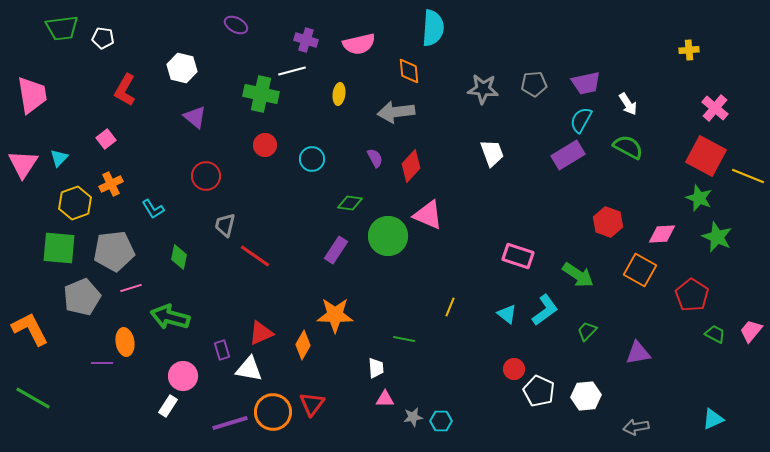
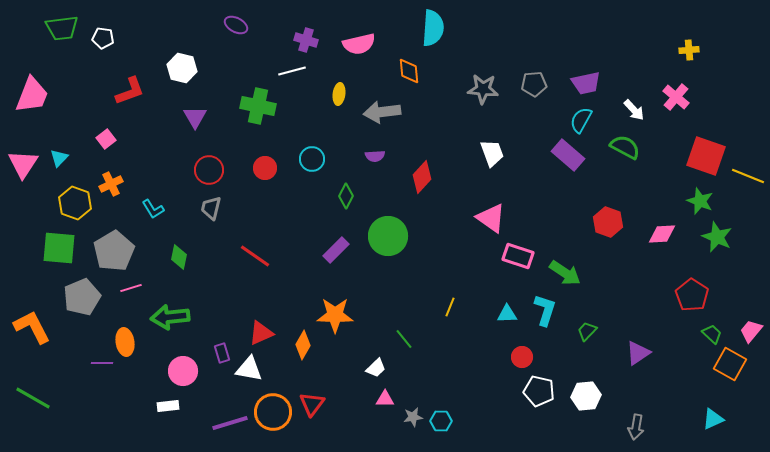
red L-shape at (125, 90): moved 5 px right, 1 px down; rotated 140 degrees counterclockwise
green cross at (261, 94): moved 3 px left, 12 px down
pink trapezoid at (32, 95): rotated 30 degrees clockwise
white arrow at (628, 104): moved 6 px right, 6 px down; rotated 10 degrees counterclockwise
pink cross at (715, 108): moved 39 px left, 11 px up
gray arrow at (396, 112): moved 14 px left
purple triangle at (195, 117): rotated 20 degrees clockwise
red circle at (265, 145): moved 23 px down
green semicircle at (628, 147): moved 3 px left
purple rectangle at (568, 155): rotated 72 degrees clockwise
red square at (706, 156): rotated 9 degrees counterclockwise
purple semicircle at (375, 158): moved 2 px up; rotated 114 degrees clockwise
red diamond at (411, 166): moved 11 px right, 11 px down
red circle at (206, 176): moved 3 px right, 6 px up
green star at (699, 198): moved 1 px right, 3 px down
yellow hexagon at (75, 203): rotated 20 degrees counterclockwise
green diamond at (350, 203): moved 4 px left, 7 px up; rotated 70 degrees counterclockwise
pink triangle at (428, 215): moved 63 px right, 3 px down; rotated 12 degrees clockwise
gray trapezoid at (225, 225): moved 14 px left, 17 px up
purple rectangle at (336, 250): rotated 12 degrees clockwise
gray pentagon at (114, 251): rotated 24 degrees counterclockwise
orange square at (640, 270): moved 90 px right, 94 px down
green arrow at (578, 275): moved 13 px left, 2 px up
cyan L-shape at (545, 310): rotated 36 degrees counterclockwise
cyan triangle at (507, 314): rotated 40 degrees counterclockwise
green arrow at (170, 317): rotated 21 degrees counterclockwise
orange L-shape at (30, 329): moved 2 px right, 2 px up
green trapezoid at (715, 334): moved 3 px left; rotated 15 degrees clockwise
green line at (404, 339): rotated 40 degrees clockwise
purple rectangle at (222, 350): moved 3 px down
purple triangle at (638, 353): rotated 24 degrees counterclockwise
white trapezoid at (376, 368): rotated 50 degrees clockwise
red circle at (514, 369): moved 8 px right, 12 px up
pink circle at (183, 376): moved 5 px up
white pentagon at (539, 391): rotated 12 degrees counterclockwise
white rectangle at (168, 406): rotated 50 degrees clockwise
gray arrow at (636, 427): rotated 70 degrees counterclockwise
